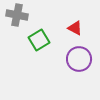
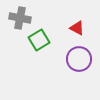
gray cross: moved 3 px right, 3 px down
red triangle: moved 2 px right
